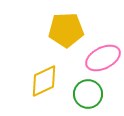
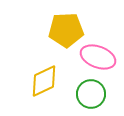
pink ellipse: moved 5 px left, 1 px up; rotated 48 degrees clockwise
green circle: moved 3 px right
